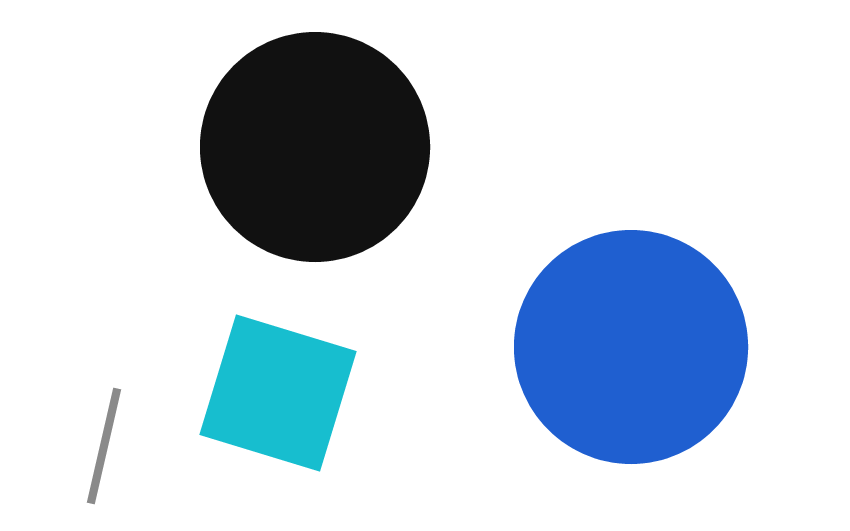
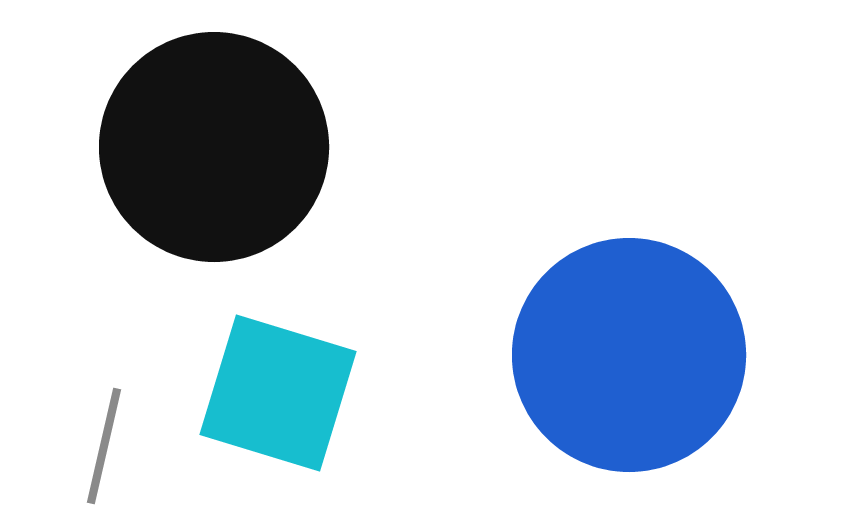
black circle: moved 101 px left
blue circle: moved 2 px left, 8 px down
